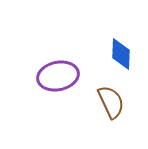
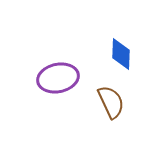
purple ellipse: moved 2 px down
